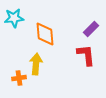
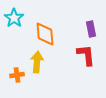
cyan star: rotated 30 degrees counterclockwise
purple rectangle: rotated 56 degrees counterclockwise
yellow arrow: moved 1 px right, 2 px up
orange cross: moved 2 px left, 3 px up
